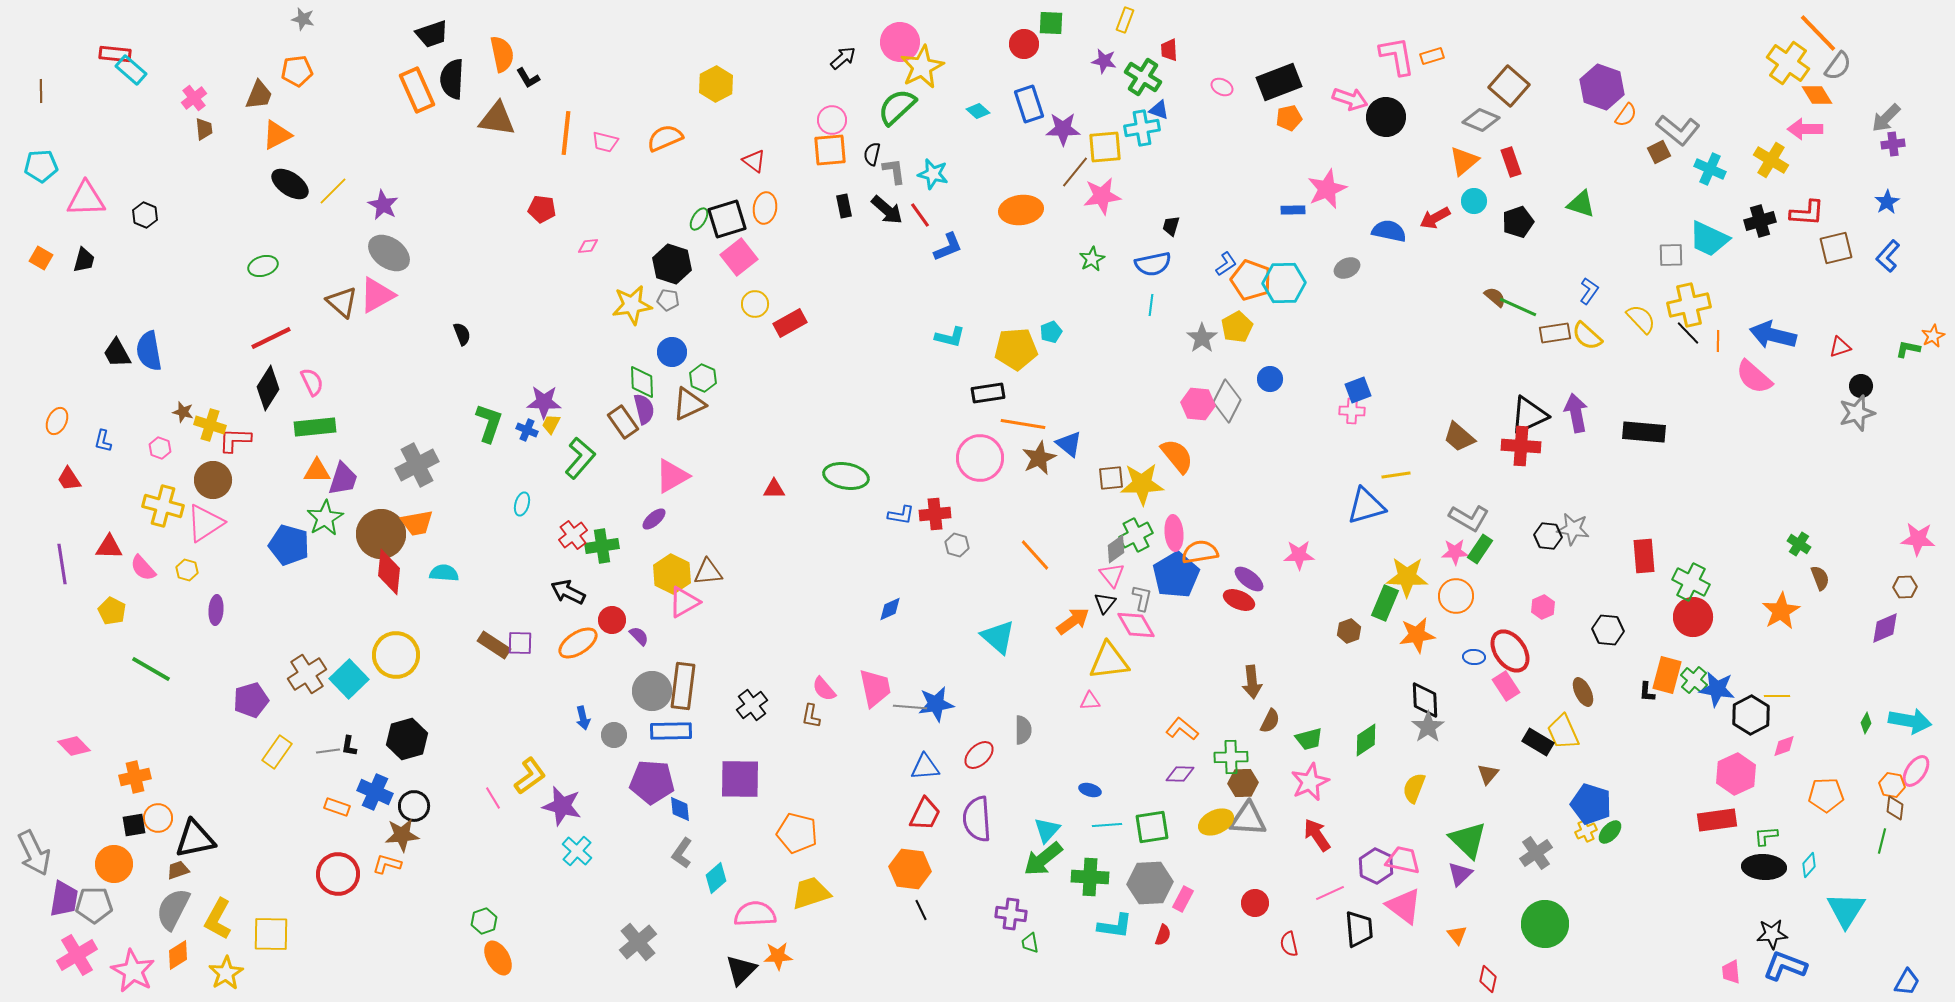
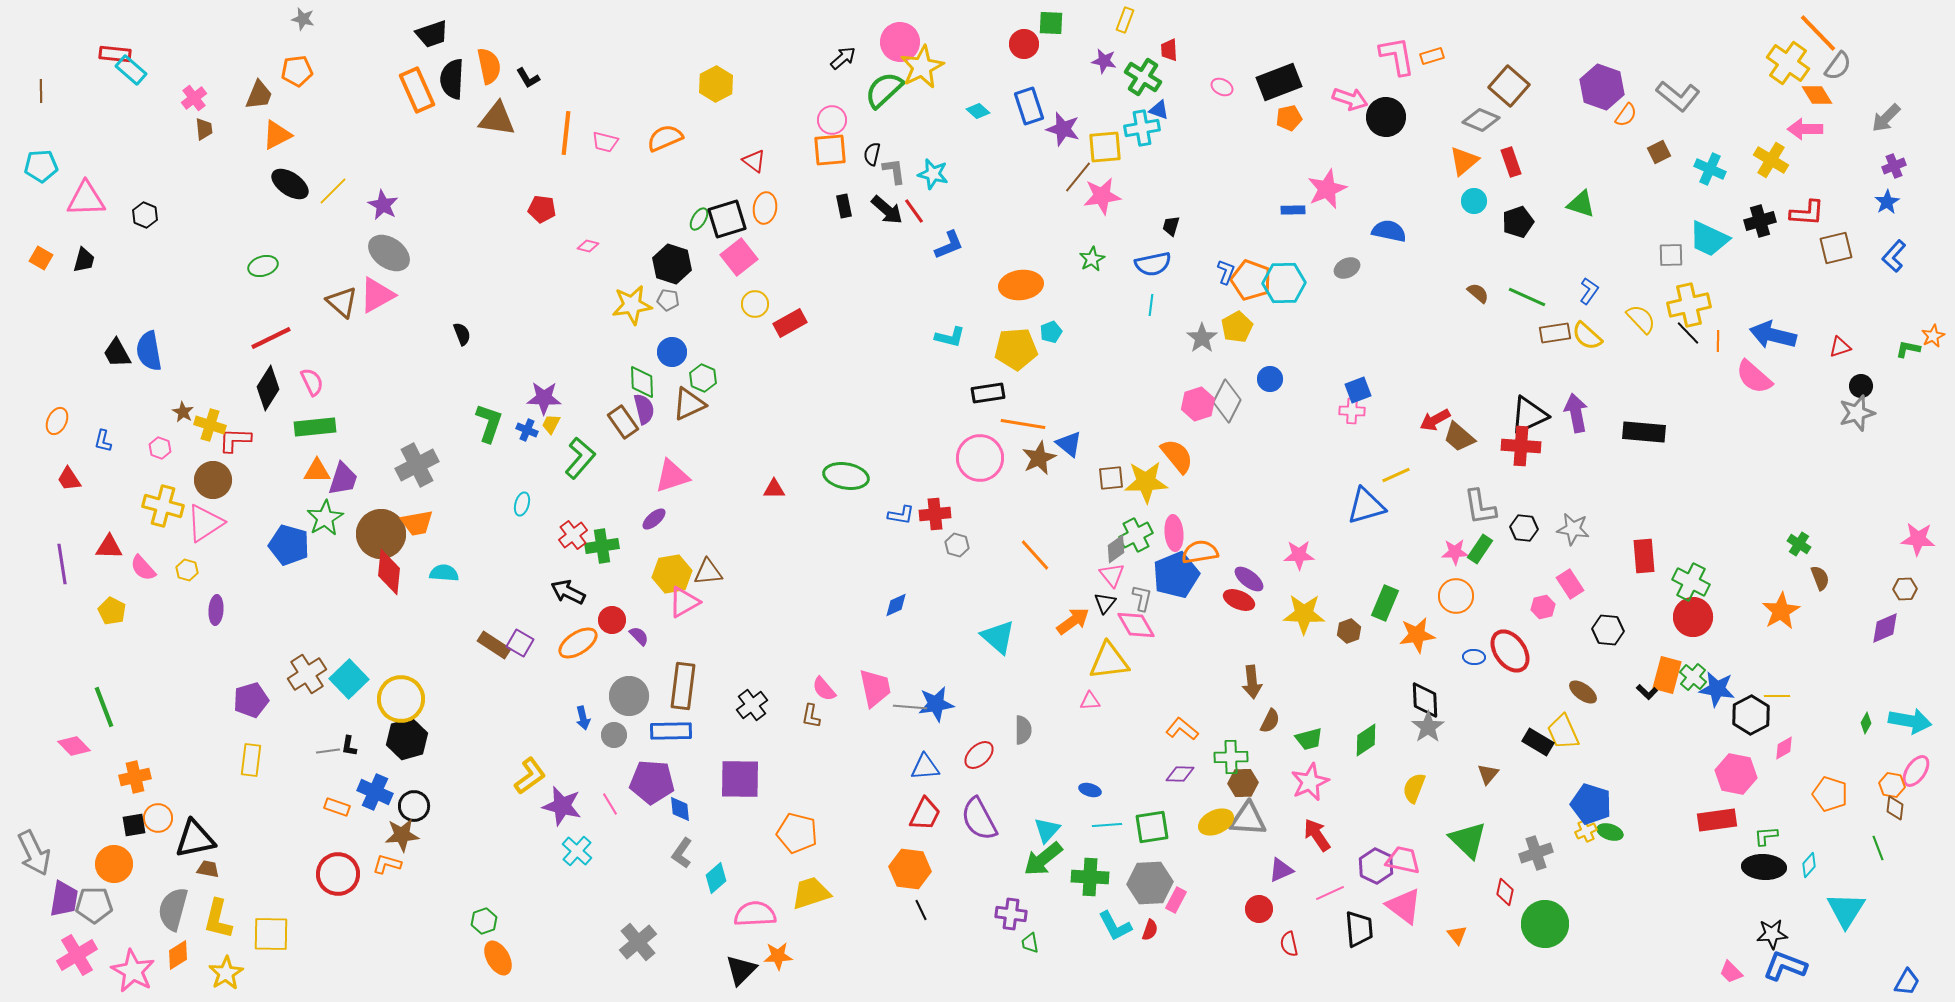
orange semicircle at (502, 54): moved 13 px left, 12 px down
blue rectangle at (1029, 104): moved 2 px down
green semicircle at (897, 107): moved 13 px left, 17 px up
purple star at (1063, 129): rotated 16 degrees clockwise
gray L-shape at (1678, 130): moved 34 px up
purple cross at (1893, 144): moved 1 px right, 22 px down; rotated 15 degrees counterclockwise
brown line at (1075, 172): moved 3 px right, 5 px down
orange ellipse at (1021, 210): moved 75 px down
red line at (920, 215): moved 6 px left, 4 px up
red arrow at (1435, 218): moved 202 px down
pink diamond at (588, 246): rotated 20 degrees clockwise
blue L-shape at (948, 247): moved 1 px right, 2 px up
blue L-shape at (1888, 256): moved 6 px right
blue L-shape at (1226, 264): moved 8 px down; rotated 35 degrees counterclockwise
brown semicircle at (1495, 297): moved 17 px left, 4 px up
green line at (1518, 307): moved 9 px right, 10 px up
purple star at (544, 402): moved 4 px up
pink hexagon at (1198, 404): rotated 24 degrees counterclockwise
brown star at (183, 412): rotated 15 degrees clockwise
yellow line at (1396, 475): rotated 16 degrees counterclockwise
pink triangle at (672, 476): rotated 12 degrees clockwise
yellow star at (1142, 484): moved 4 px right, 2 px up
gray L-shape at (1469, 518): moved 11 px right, 11 px up; rotated 51 degrees clockwise
black hexagon at (1548, 536): moved 24 px left, 8 px up
yellow hexagon at (672, 574): rotated 24 degrees clockwise
blue pentagon at (1176, 575): rotated 9 degrees clockwise
yellow star at (1407, 577): moved 103 px left, 37 px down
brown hexagon at (1905, 587): moved 2 px down
pink hexagon at (1543, 607): rotated 10 degrees clockwise
blue diamond at (890, 609): moved 6 px right, 4 px up
purple square at (520, 643): rotated 28 degrees clockwise
yellow circle at (396, 655): moved 5 px right, 44 px down
green line at (151, 669): moved 47 px left, 38 px down; rotated 39 degrees clockwise
green cross at (1694, 680): moved 1 px left, 3 px up
pink rectangle at (1506, 686): moved 64 px right, 102 px up
gray circle at (652, 691): moved 23 px left, 5 px down
brown ellipse at (1583, 692): rotated 28 degrees counterclockwise
black L-shape at (1647, 692): rotated 50 degrees counterclockwise
pink diamond at (1784, 746): moved 2 px down; rotated 10 degrees counterclockwise
yellow rectangle at (277, 752): moved 26 px left, 8 px down; rotated 28 degrees counterclockwise
pink hexagon at (1736, 774): rotated 24 degrees counterclockwise
orange pentagon at (1826, 795): moved 4 px right, 1 px up; rotated 20 degrees clockwise
pink line at (493, 798): moved 117 px right, 6 px down
purple semicircle at (977, 819): moved 2 px right; rotated 24 degrees counterclockwise
green ellipse at (1610, 832): rotated 65 degrees clockwise
green line at (1882, 841): moved 4 px left, 7 px down; rotated 35 degrees counterclockwise
gray cross at (1536, 853): rotated 16 degrees clockwise
brown trapezoid at (178, 870): moved 30 px right, 1 px up; rotated 30 degrees clockwise
purple triangle at (1460, 874): moved 179 px left, 4 px up; rotated 20 degrees clockwise
pink rectangle at (1183, 899): moved 7 px left, 1 px down
red circle at (1255, 903): moved 4 px right, 6 px down
gray semicircle at (173, 909): rotated 12 degrees counterclockwise
yellow L-shape at (218, 919): rotated 15 degrees counterclockwise
cyan L-shape at (1115, 926): rotated 54 degrees clockwise
red semicircle at (1163, 935): moved 13 px left, 5 px up
pink trapezoid at (1731, 972): rotated 40 degrees counterclockwise
red diamond at (1488, 979): moved 17 px right, 87 px up
